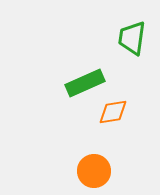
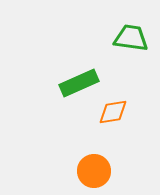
green trapezoid: moved 1 px left; rotated 90 degrees clockwise
green rectangle: moved 6 px left
